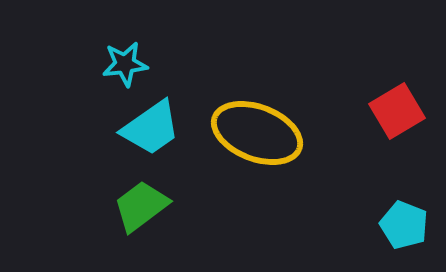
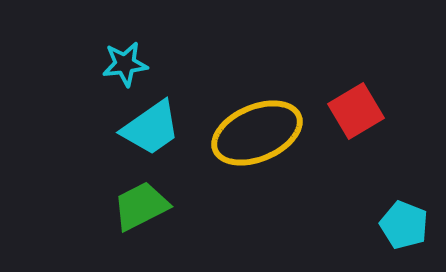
red square: moved 41 px left
yellow ellipse: rotated 44 degrees counterclockwise
green trapezoid: rotated 10 degrees clockwise
